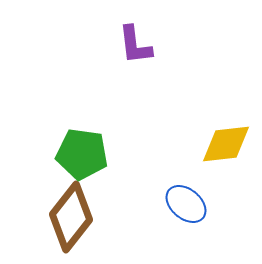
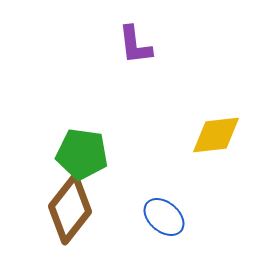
yellow diamond: moved 10 px left, 9 px up
blue ellipse: moved 22 px left, 13 px down
brown diamond: moved 1 px left, 8 px up
